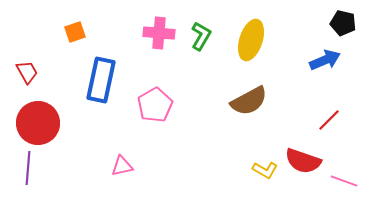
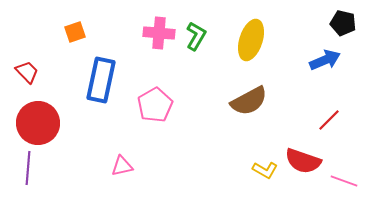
green L-shape: moved 5 px left
red trapezoid: rotated 15 degrees counterclockwise
